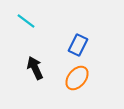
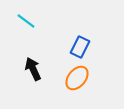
blue rectangle: moved 2 px right, 2 px down
black arrow: moved 2 px left, 1 px down
